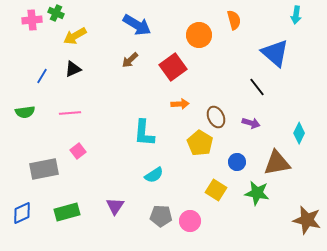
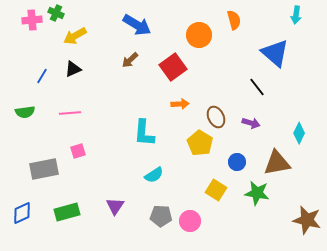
pink square: rotated 21 degrees clockwise
